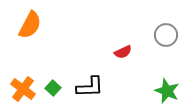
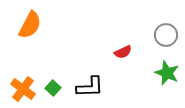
green star: moved 18 px up
